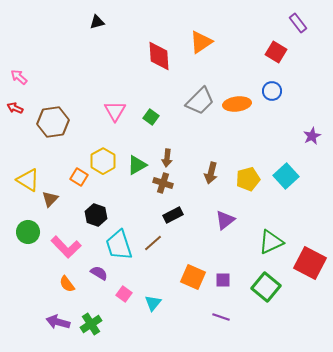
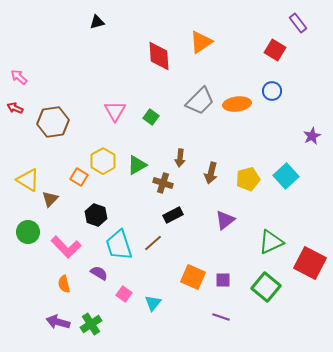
red square at (276, 52): moved 1 px left, 2 px up
brown arrow at (167, 158): moved 13 px right
orange semicircle at (67, 284): moved 3 px left; rotated 24 degrees clockwise
